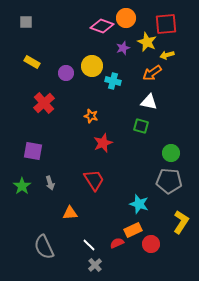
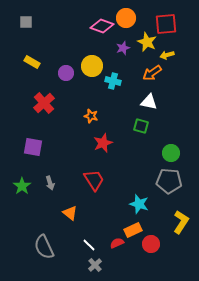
purple square: moved 4 px up
orange triangle: rotated 42 degrees clockwise
